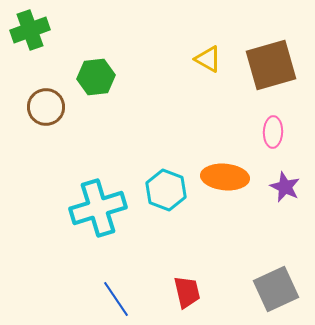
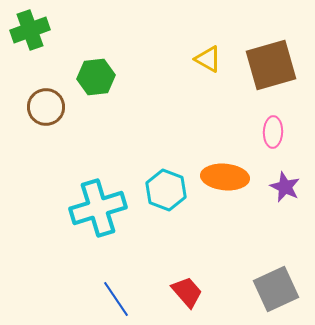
red trapezoid: rotated 28 degrees counterclockwise
